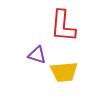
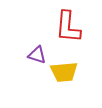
red L-shape: moved 5 px right, 1 px down
